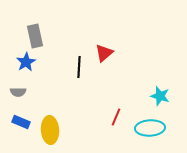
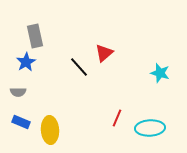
black line: rotated 45 degrees counterclockwise
cyan star: moved 23 px up
red line: moved 1 px right, 1 px down
